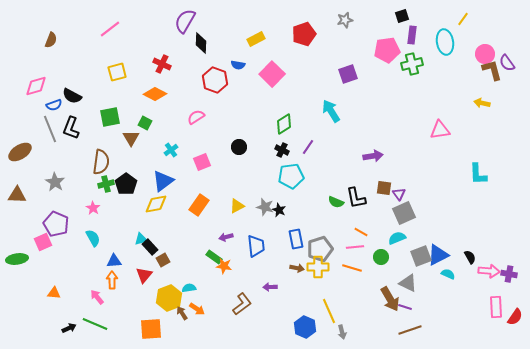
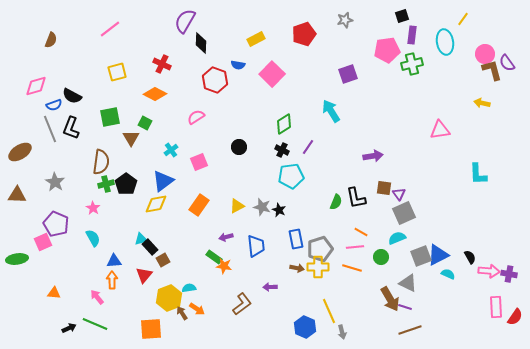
pink square at (202, 162): moved 3 px left
green semicircle at (336, 202): rotated 91 degrees counterclockwise
gray star at (265, 207): moved 3 px left
